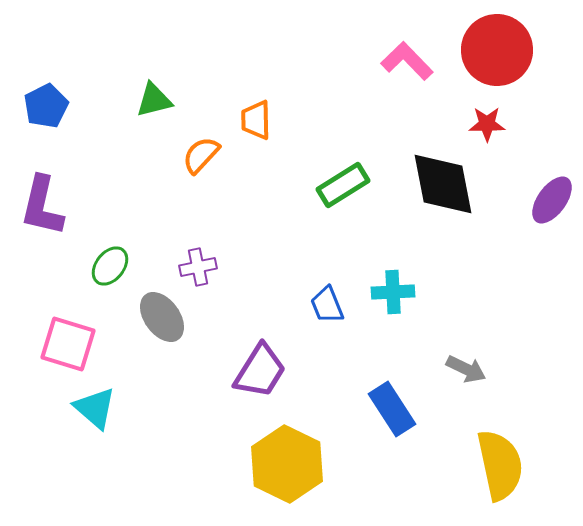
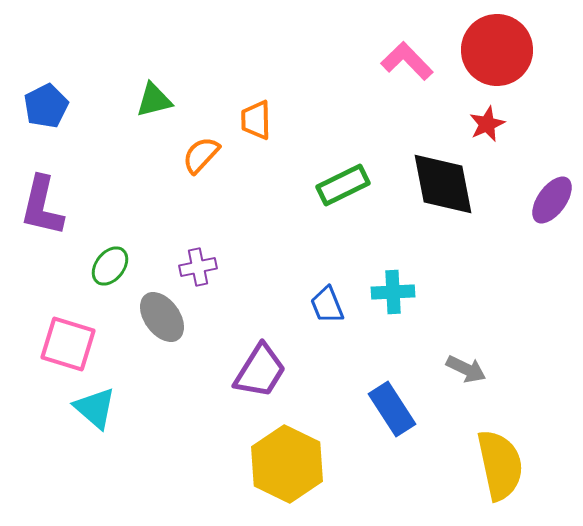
red star: rotated 24 degrees counterclockwise
green rectangle: rotated 6 degrees clockwise
